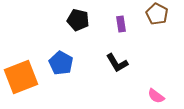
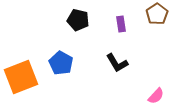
brown pentagon: rotated 10 degrees clockwise
pink semicircle: rotated 84 degrees counterclockwise
